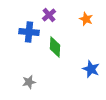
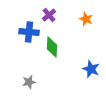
green diamond: moved 3 px left
